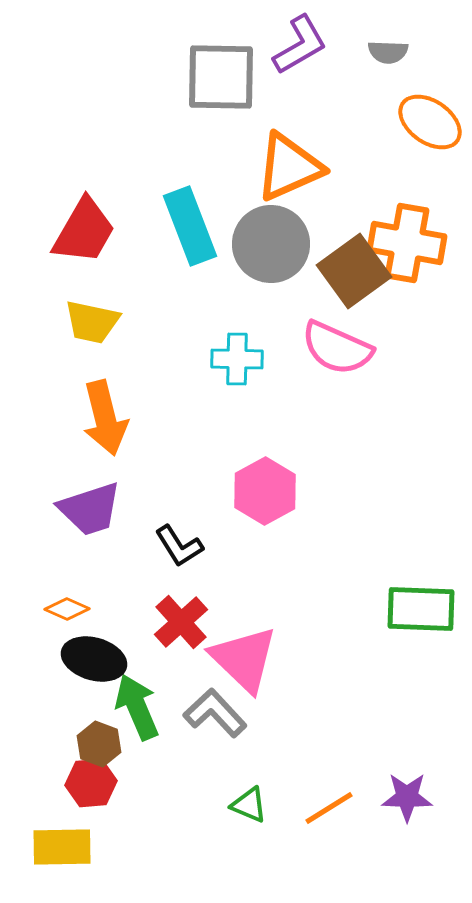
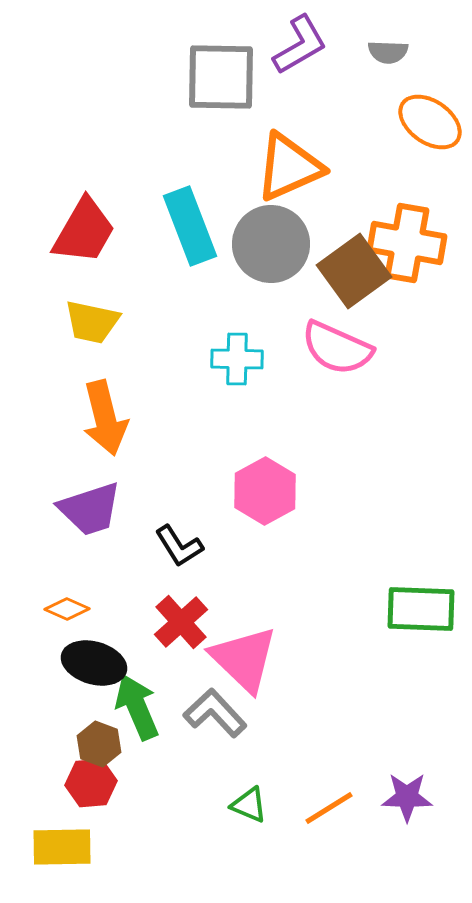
black ellipse: moved 4 px down
